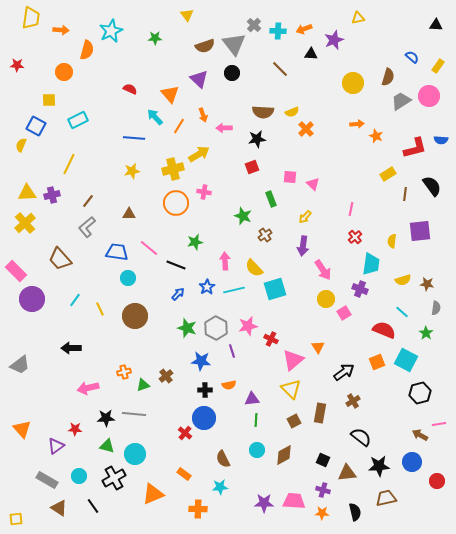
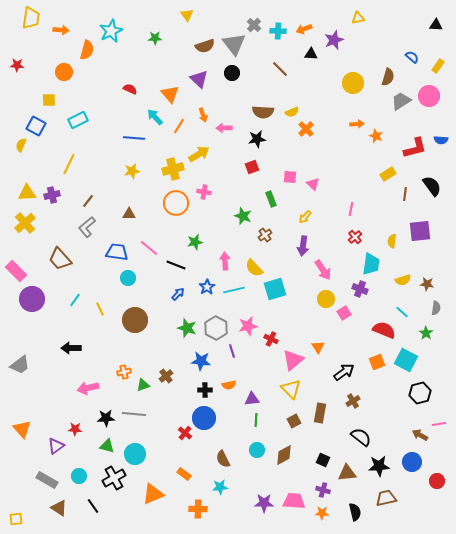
brown circle at (135, 316): moved 4 px down
